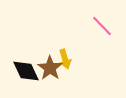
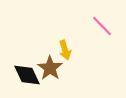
yellow arrow: moved 9 px up
black diamond: moved 1 px right, 4 px down
